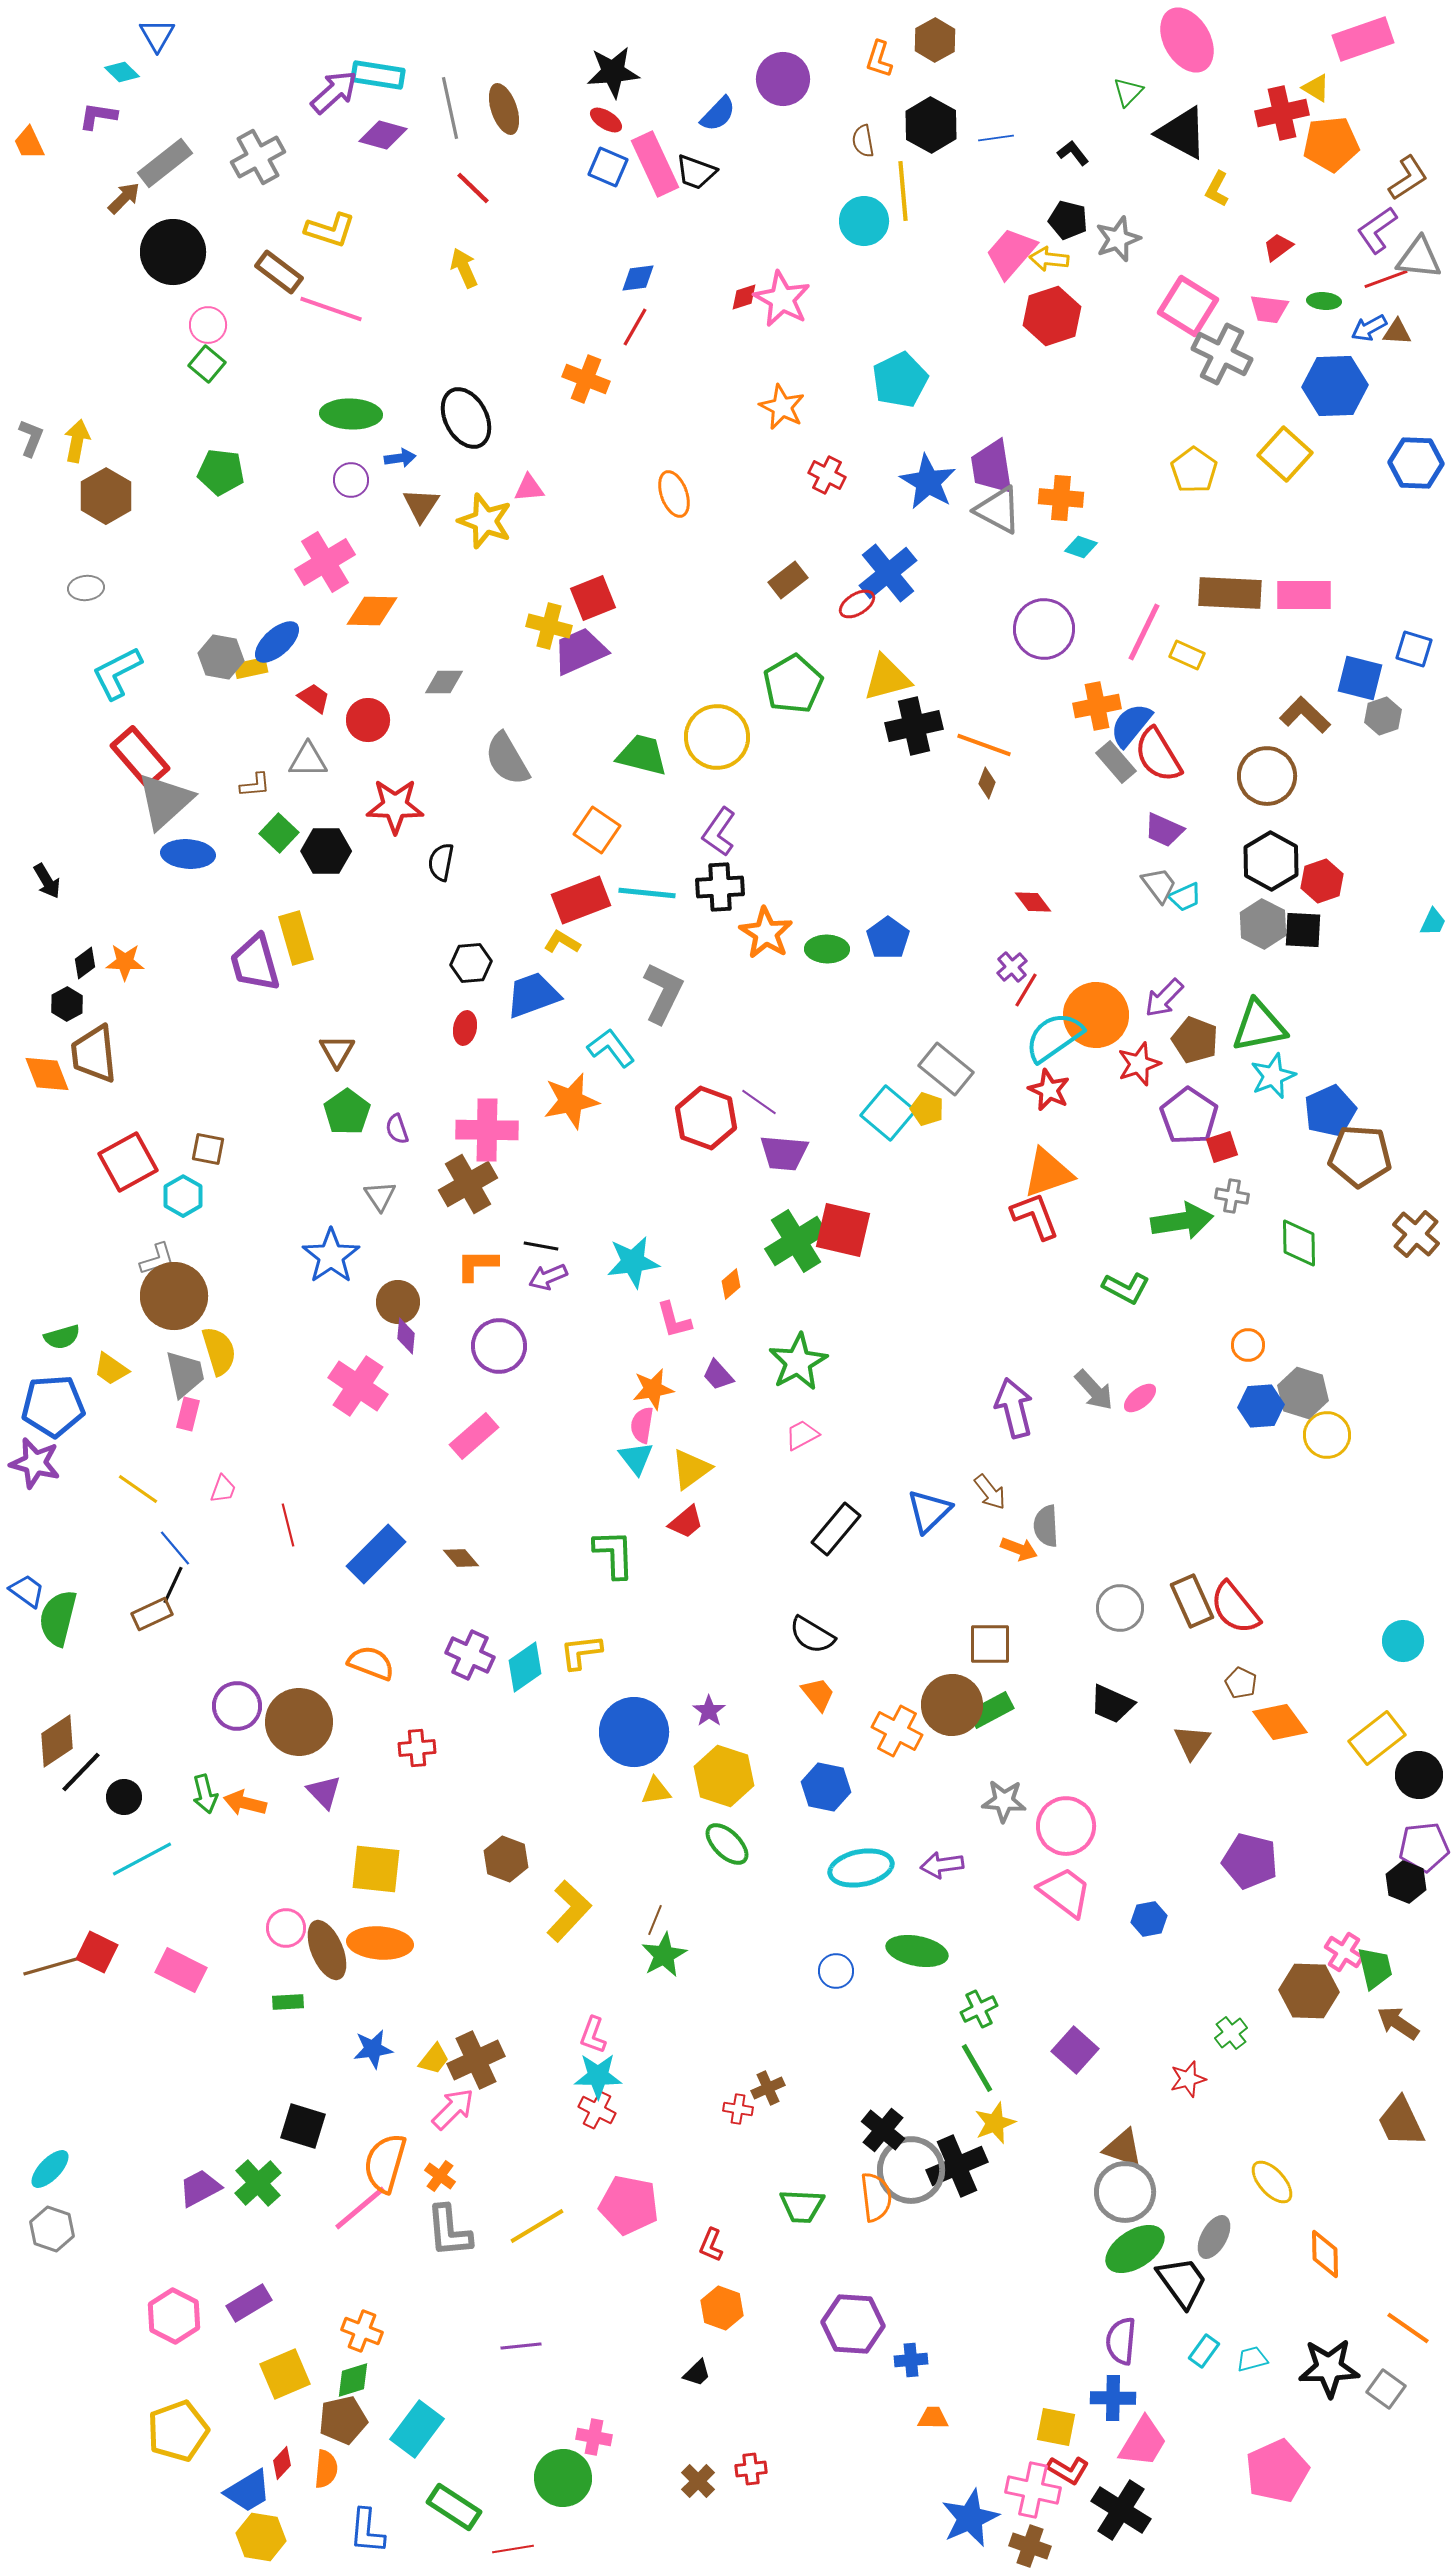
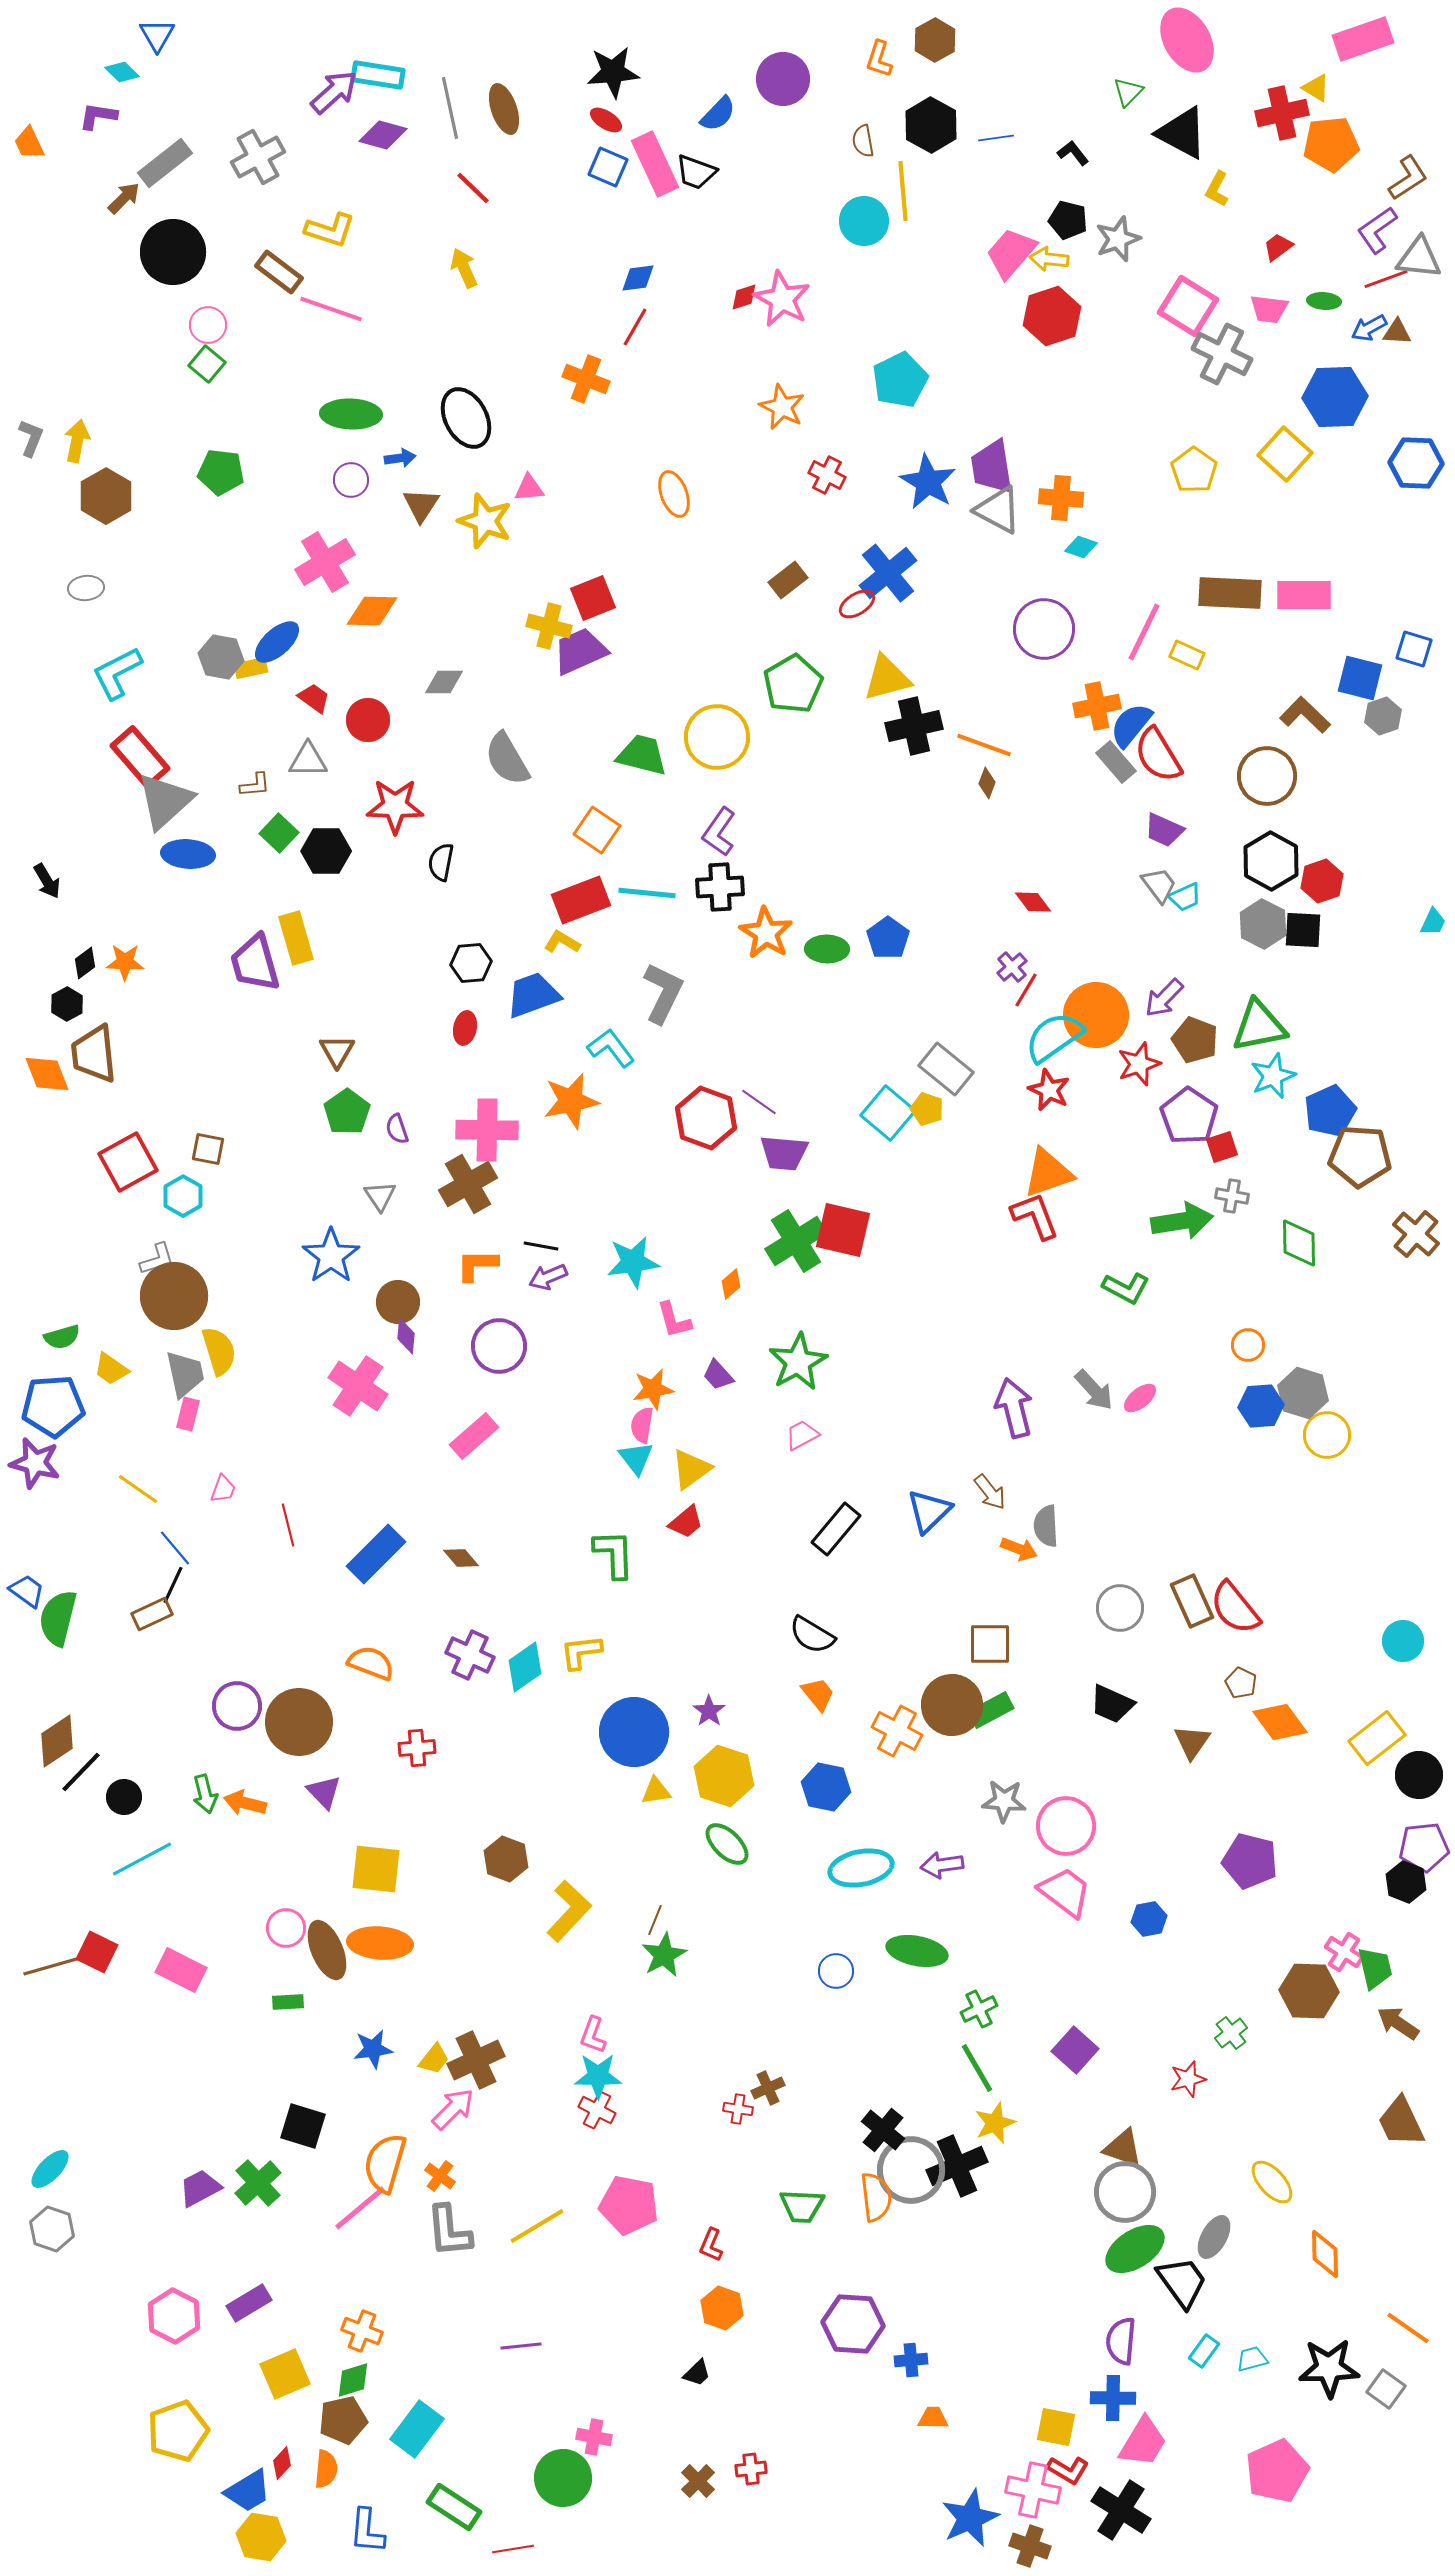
blue hexagon at (1335, 386): moved 11 px down
